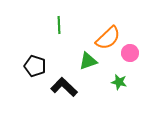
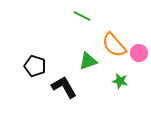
green line: moved 23 px right, 9 px up; rotated 60 degrees counterclockwise
orange semicircle: moved 6 px right, 7 px down; rotated 92 degrees clockwise
pink circle: moved 9 px right
green star: moved 1 px right, 1 px up
black L-shape: rotated 16 degrees clockwise
